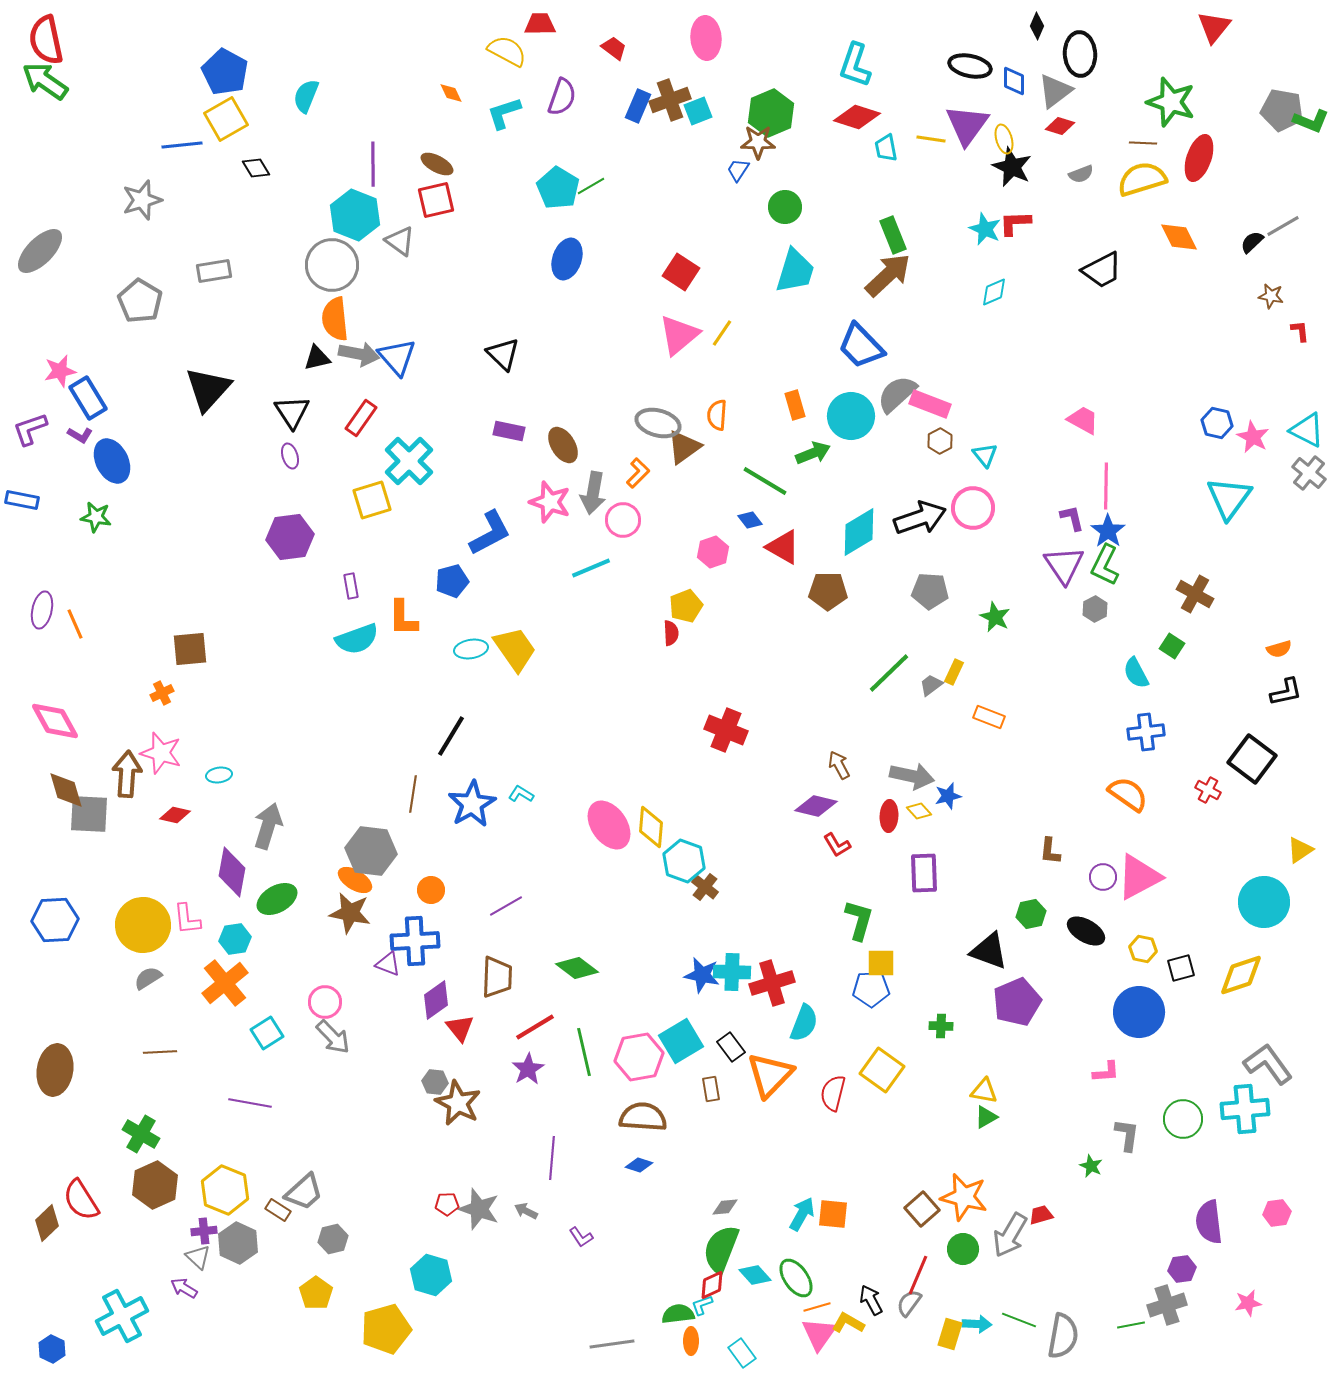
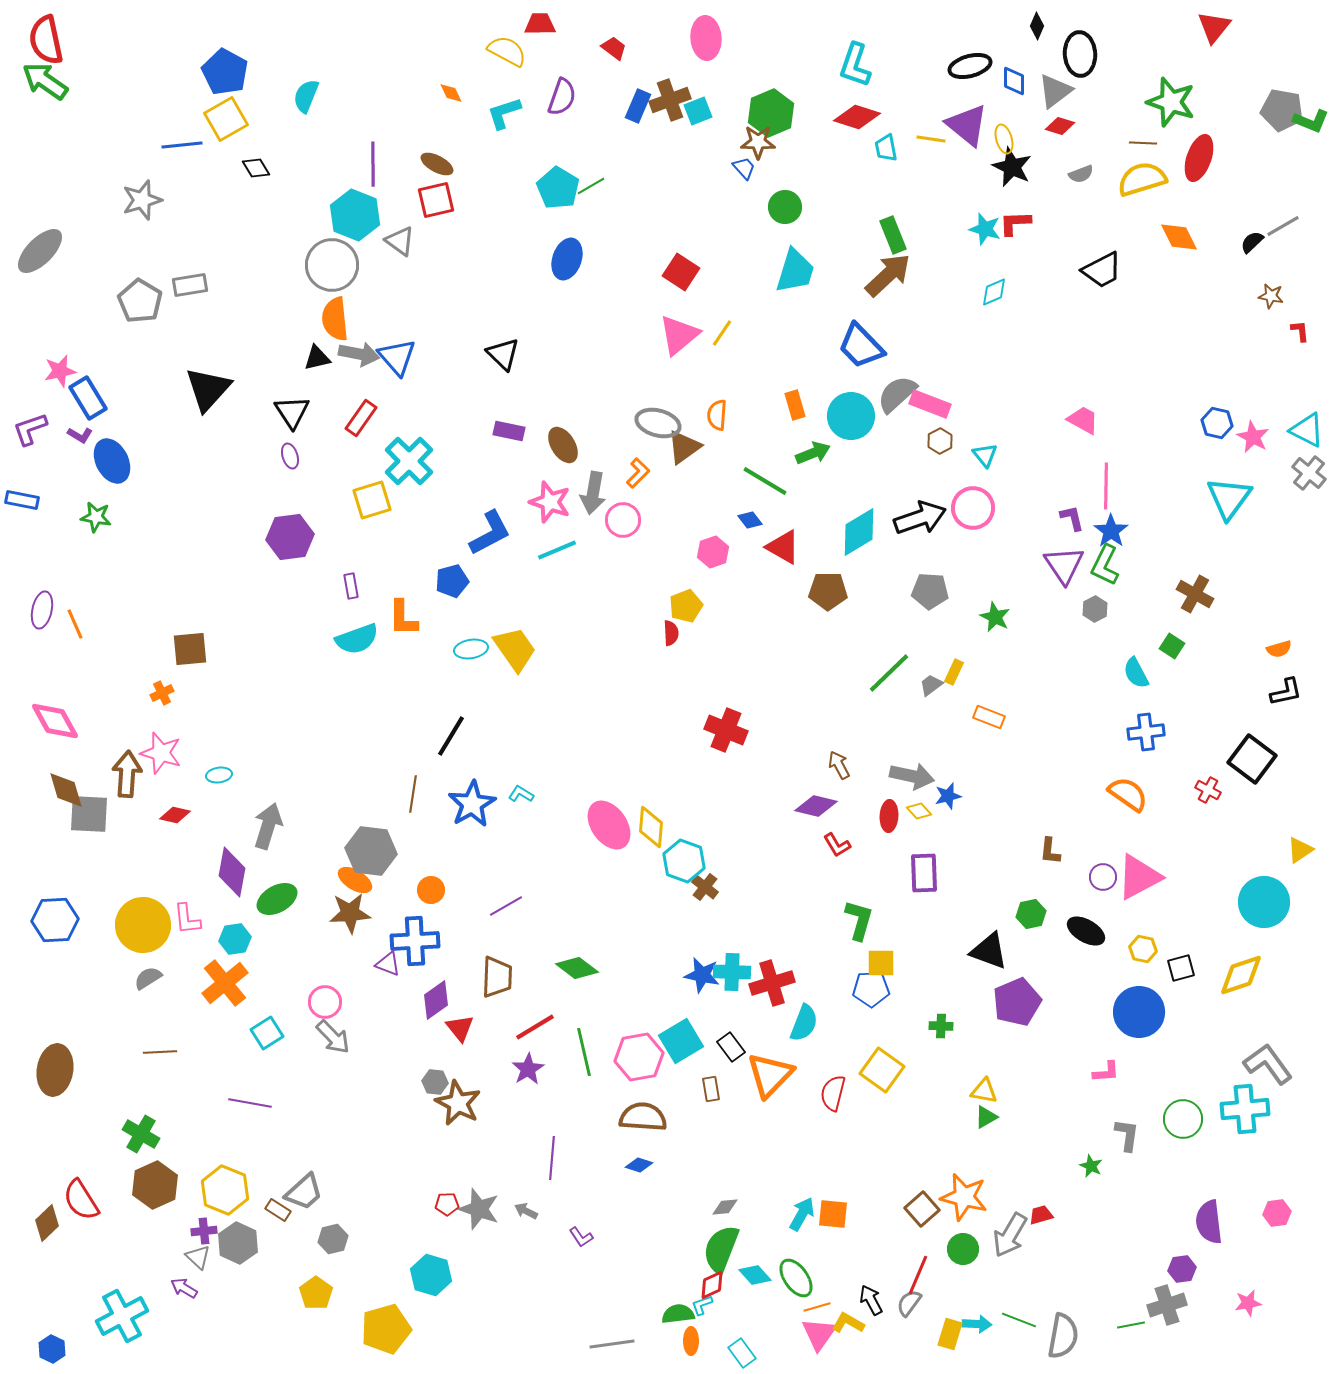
black ellipse at (970, 66): rotated 27 degrees counterclockwise
purple triangle at (967, 125): rotated 27 degrees counterclockwise
blue trapezoid at (738, 170): moved 6 px right, 2 px up; rotated 105 degrees clockwise
cyan star at (985, 229): rotated 8 degrees counterclockwise
gray rectangle at (214, 271): moved 24 px left, 14 px down
blue star at (1108, 531): moved 3 px right
cyan line at (591, 568): moved 34 px left, 18 px up
brown star at (350, 913): rotated 15 degrees counterclockwise
